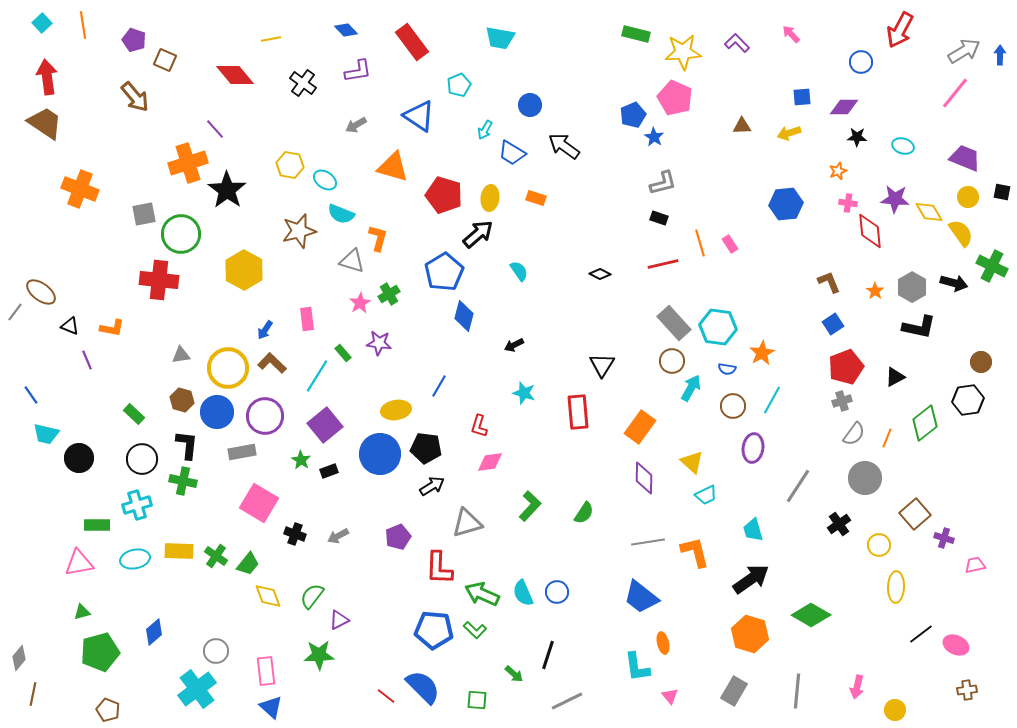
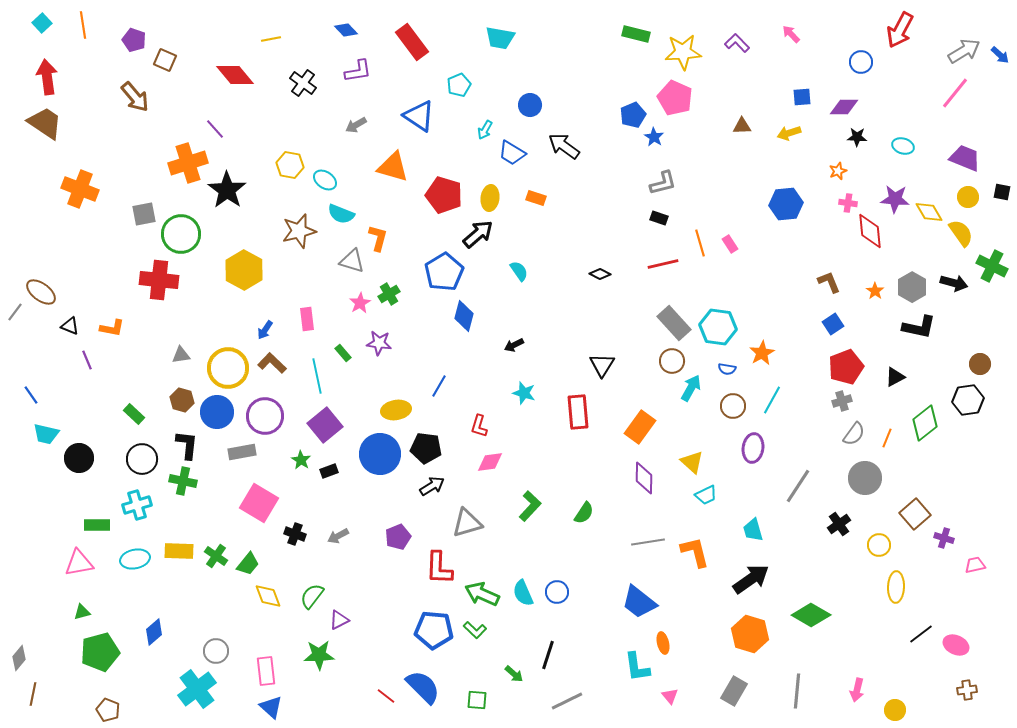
blue arrow at (1000, 55): rotated 132 degrees clockwise
brown circle at (981, 362): moved 1 px left, 2 px down
cyan line at (317, 376): rotated 44 degrees counterclockwise
blue trapezoid at (641, 597): moved 2 px left, 5 px down
pink arrow at (857, 687): moved 3 px down
